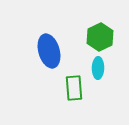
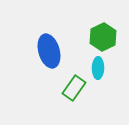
green hexagon: moved 3 px right
green rectangle: rotated 40 degrees clockwise
